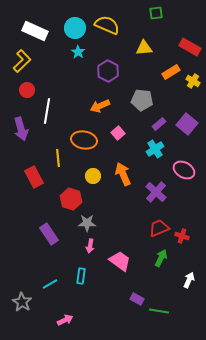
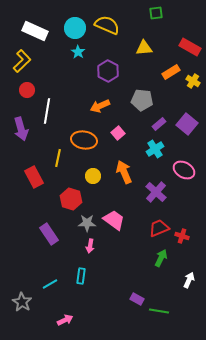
yellow line at (58, 158): rotated 18 degrees clockwise
orange arrow at (123, 174): moved 1 px right, 2 px up
pink trapezoid at (120, 261): moved 6 px left, 41 px up
